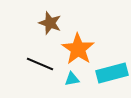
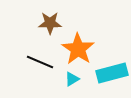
brown star: rotated 20 degrees counterclockwise
black line: moved 2 px up
cyan triangle: rotated 21 degrees counterclockwise
